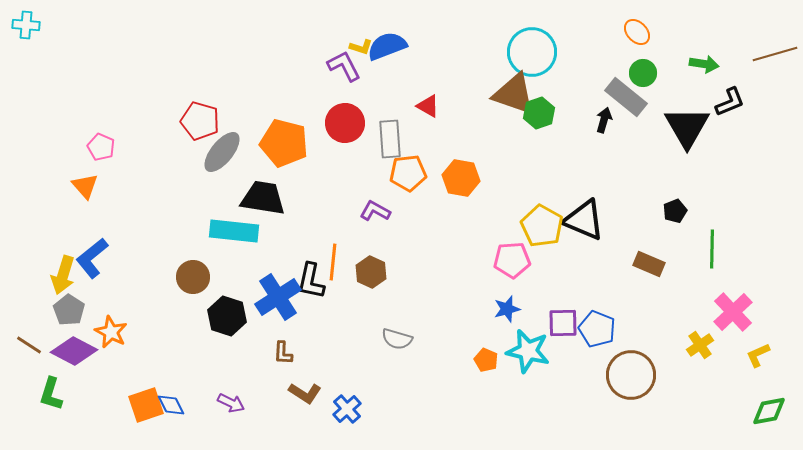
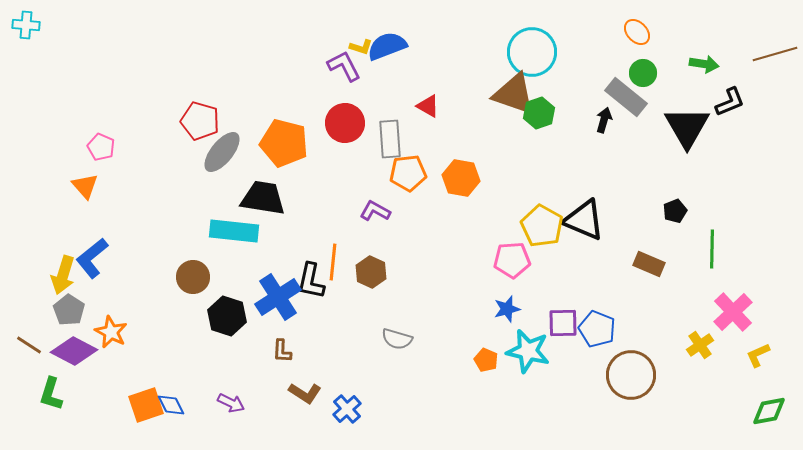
brown L-shape at (283, 353): moved 1 px left, 2 px up
